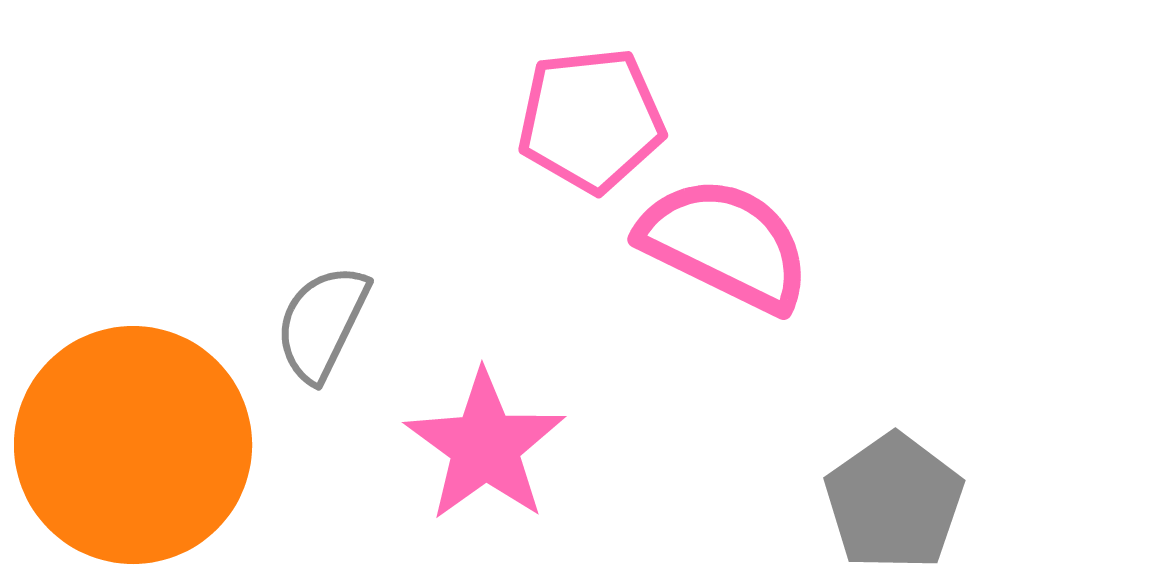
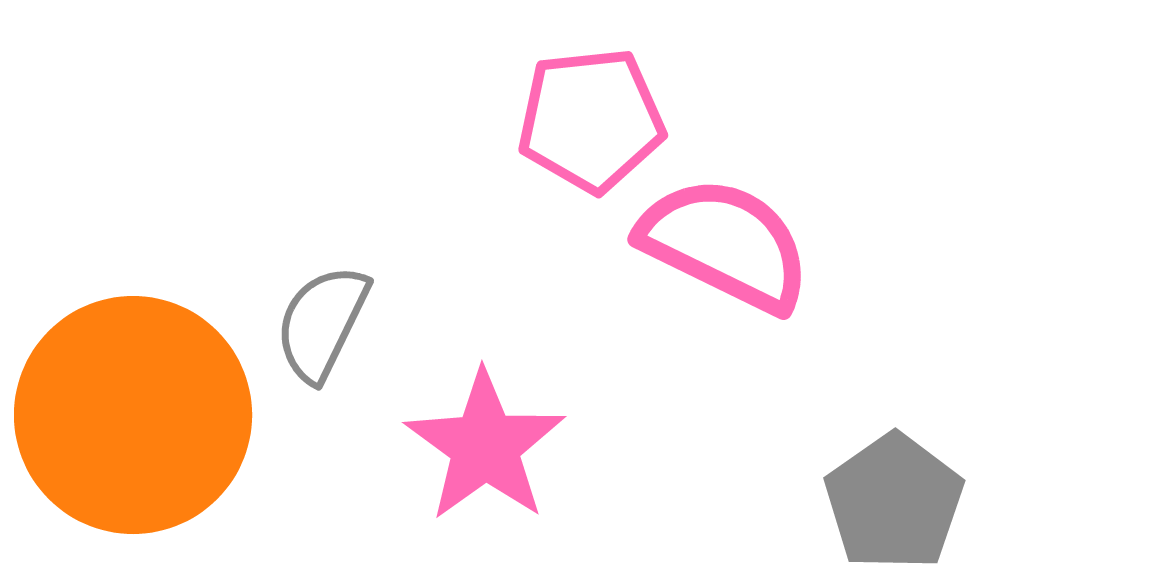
orange circle: moved 30 px up
